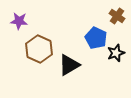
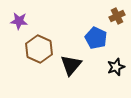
brown cross: rotated 28 degrees clockwise
black star: moved 14 px down
black triangle: moved 2 px right; rotated 20 degrees counterclockwise
